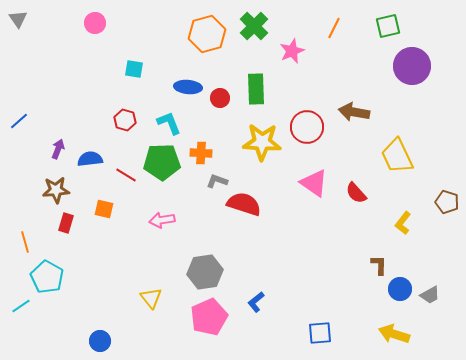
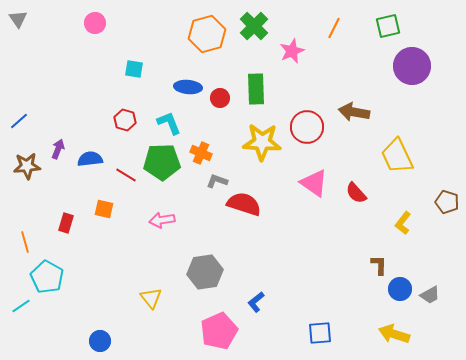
orange cross at (201, 153): rotated 20 degrees clockwise
brown star at (56, 190): moved 29 px left, 24 px up
pink pentagon at (209, 317): moved 10 px right, 14 px down
